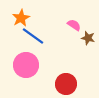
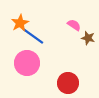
orange star: moved 1 px left, 5 px down
pink circle: moved 1 px right, 2 px up
red circle: moved 2 px right, 1 px up
